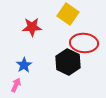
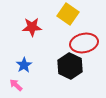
red ellipse: rotated 16 degrees counterclockwise
black hexagon: moved 2 px right, 4 px down
pink arrow: rotated 72 degrees counterclockwise
